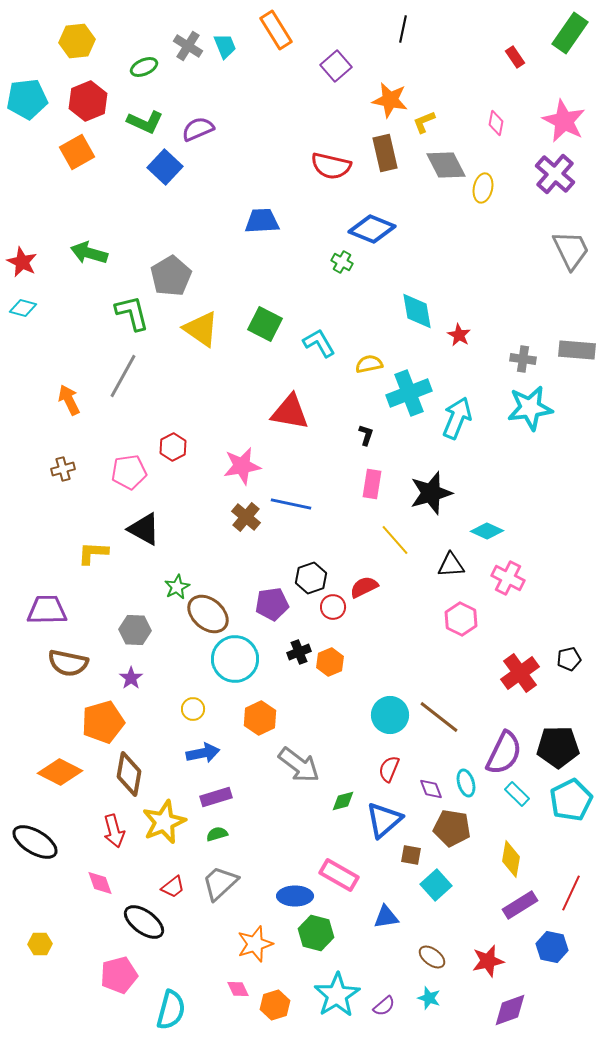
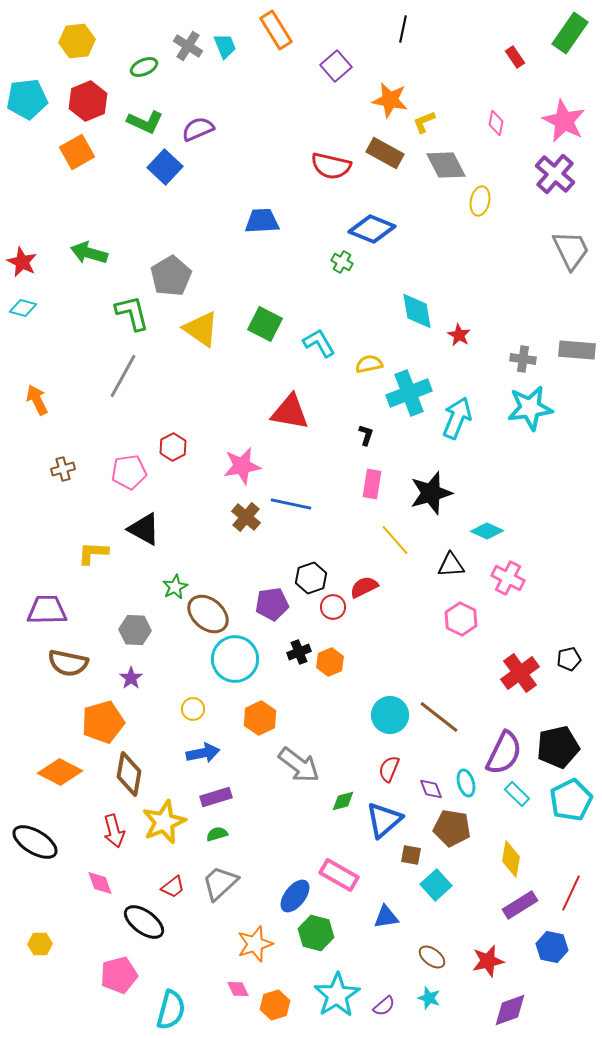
brown rectangle at (385, 153): rotated 48 degrees counterclockwise
yellow ellipse at (483, 188): moved 3 px left, 13 px down
orange arrow at (69, 400): moved 32 px left
green star at (177, 587): moved 2 px left
black pentagon at (558, 747): rotated 12 degrees counterclockwise
blue ellipse at (295, 896): rotated 52 degrees counterclockwise
